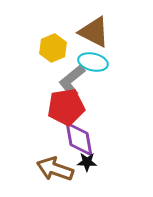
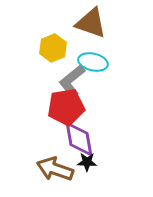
brown triangle: moved 3 px left, 9 px up; rotated 8 degrees counterclockwise
